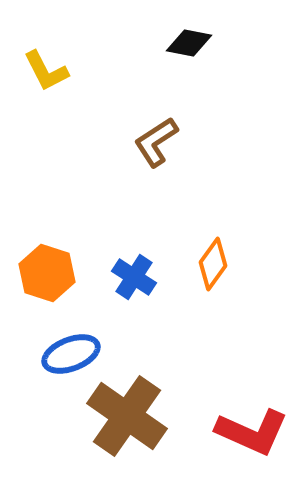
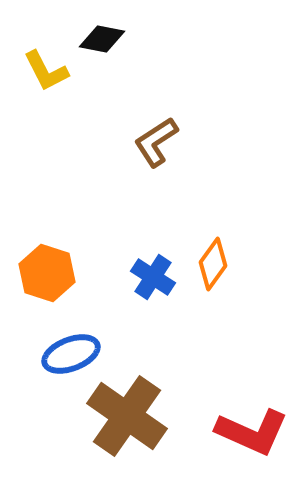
black diamond: moved 87 px left, 4 px up
blue cross: moved 19 px right
